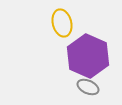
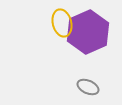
purple hexagon: moved 24 px up; rotated 12 degrees clockwise
